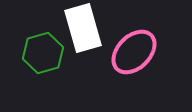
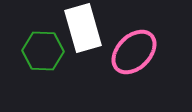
green hexagon: moved 2 px up; rotated 18 degrees clockwise
